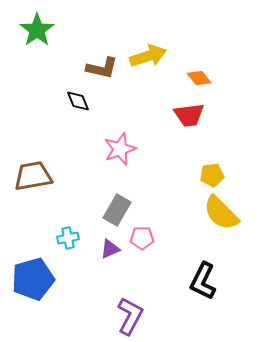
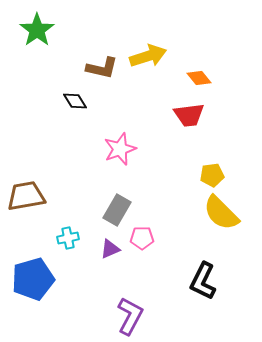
black diamond: moved 3 px left; rotated 10 degrees counterclockwise
brown trapezoid: moved 7 px left, 20 px down
